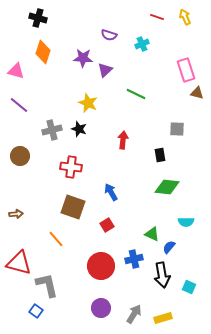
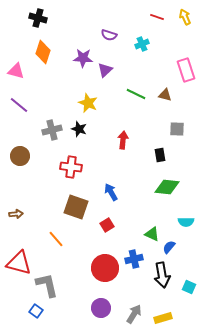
brown triangle: moved 32 px left, 2 px down
brown square: moved 3 px right
red circle: moved 4 px right, 2 px down
